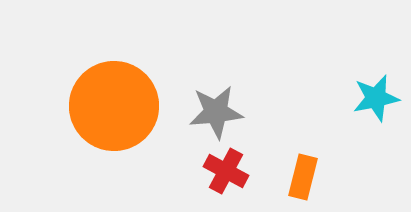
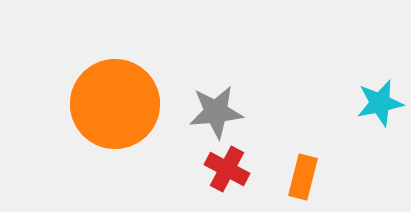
cyan star: moved 4 px right, 5 px down
orange circle: moved 1 px right, 2 px up
red cross: moved 1 px right, 2 px up
